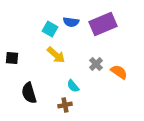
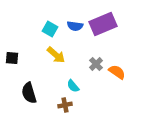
blue semicircle: moved 4 px right, 4 px down
orange semicircle: moved 2 px left
